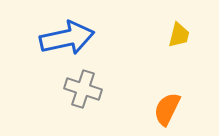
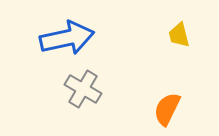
yellow trapezoid: rotated 152 degrees clockwise
gray cross: rotated 12 degrees clockwise
